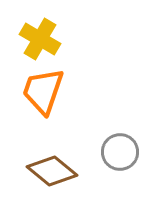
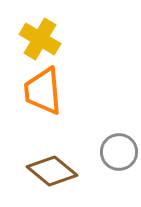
orange trapezoid: rotated 24 degrees counterclockwise
gray circle: moved 1 px left
